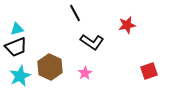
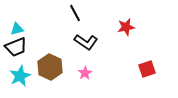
red star: moved 1 px left, 2 px down
black L-shape: moved 6 px left
red square: moved 2 px left, 2 px up
